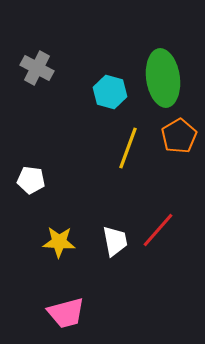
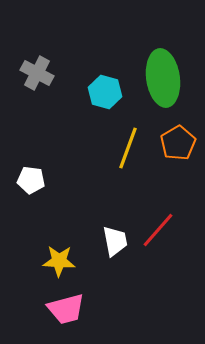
gray cross: moved 5 px down
cyan hexagon: moved 5 px left
orange pentagon: moved 1 px left, 7 px down
yellow star: moved 19 px down
pink trapezoid: moved 4 px up
